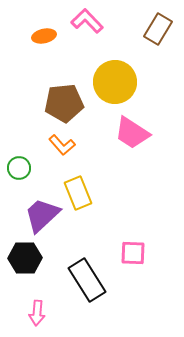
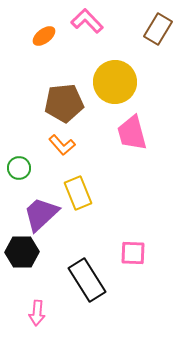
orange ellipse: rotated 25 degrees counterclockwise
pink trapezoid: rotated 42 degrees clockwise
purple trapezoid: moved 1 px left, 1 px up
black hexagon: moved 3 px left, 6 px up
